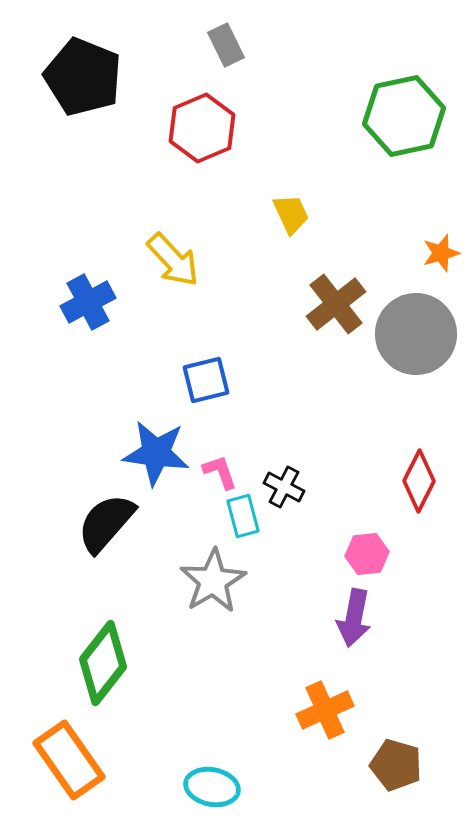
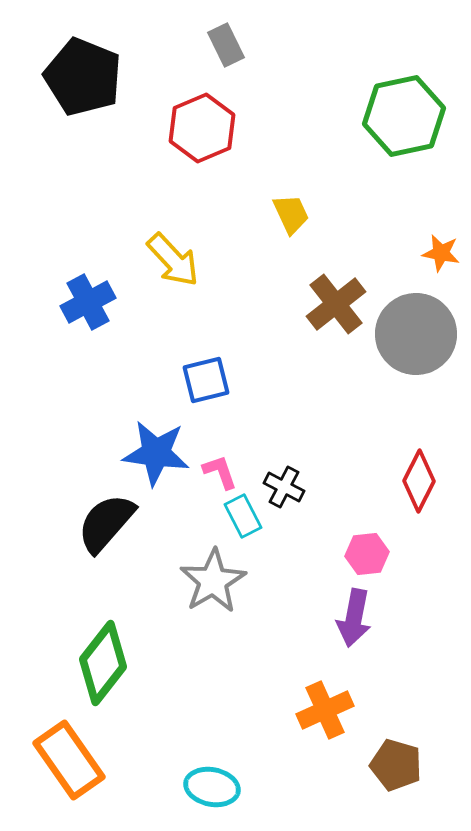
orange star: rotated 27 degrees clockwise
cyan rectangle: rotated 12 degrees counterclockwise
